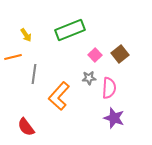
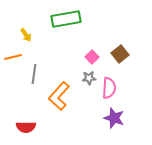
green rectangle: moved 4 px left, 11 px up; rotated 12 degrees clockwise
pink square: moved 3 px left, 2 px down
red semicircle: rotated 54 degrees counterclockwise
